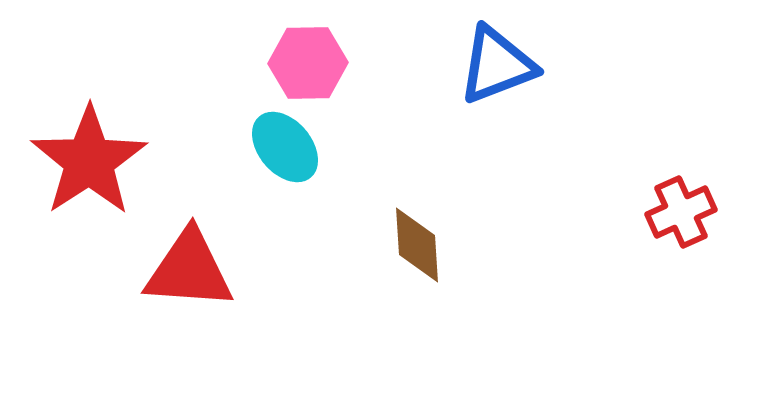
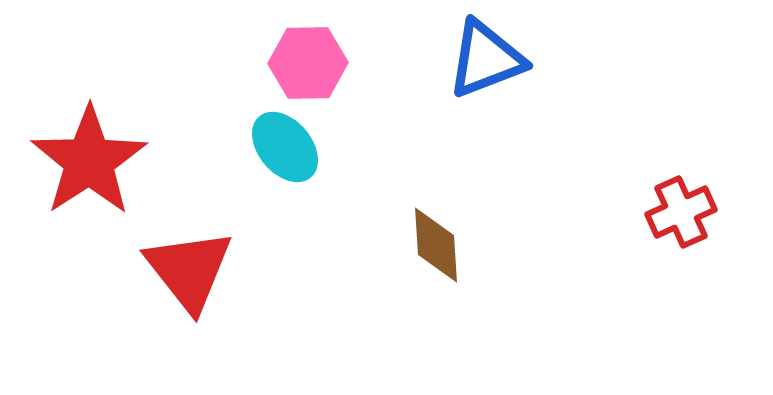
blue triangle: moved 11 px left, 6 px up
brown diamond: moved 19 px right
red triangle: rotated 48 degrees clockwise
